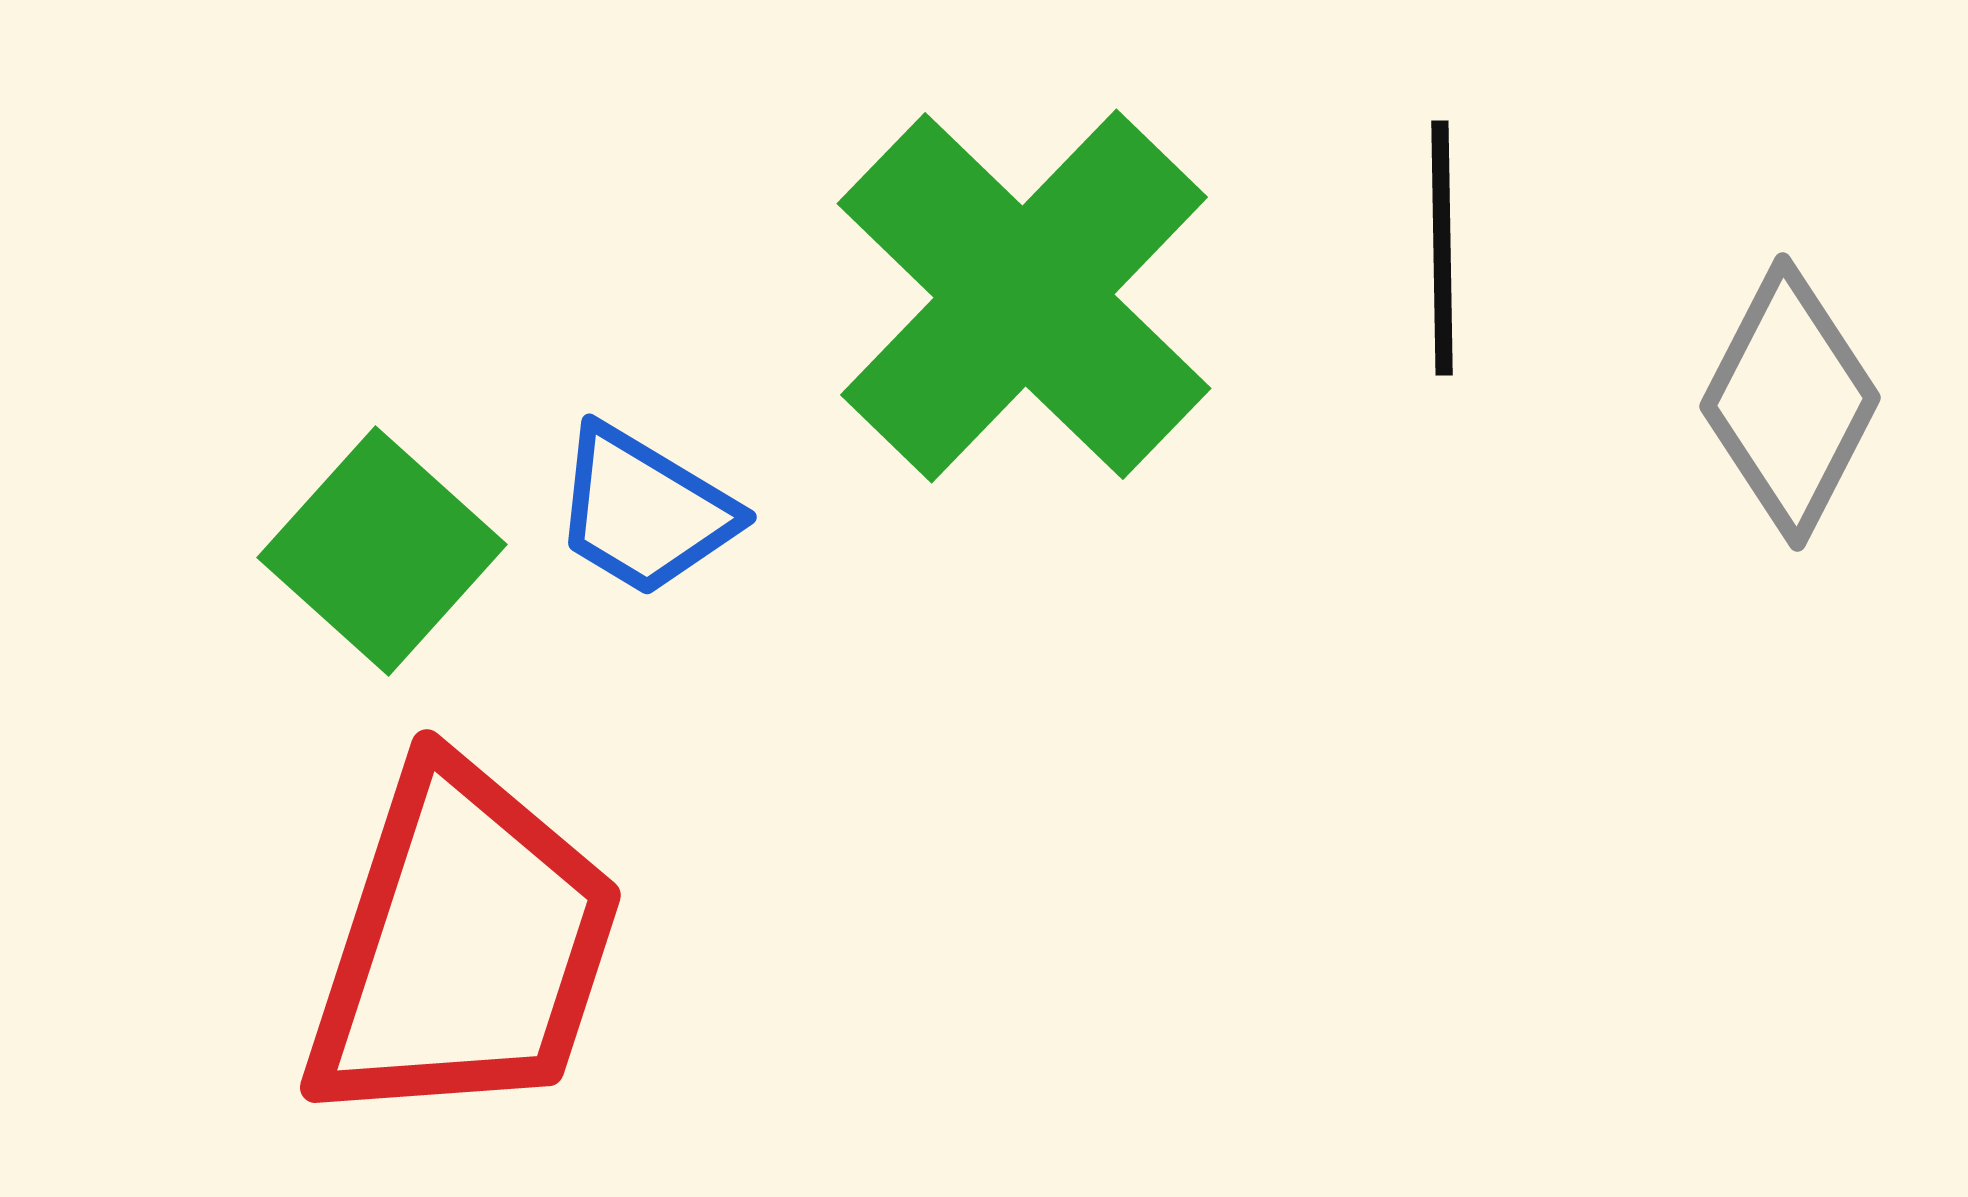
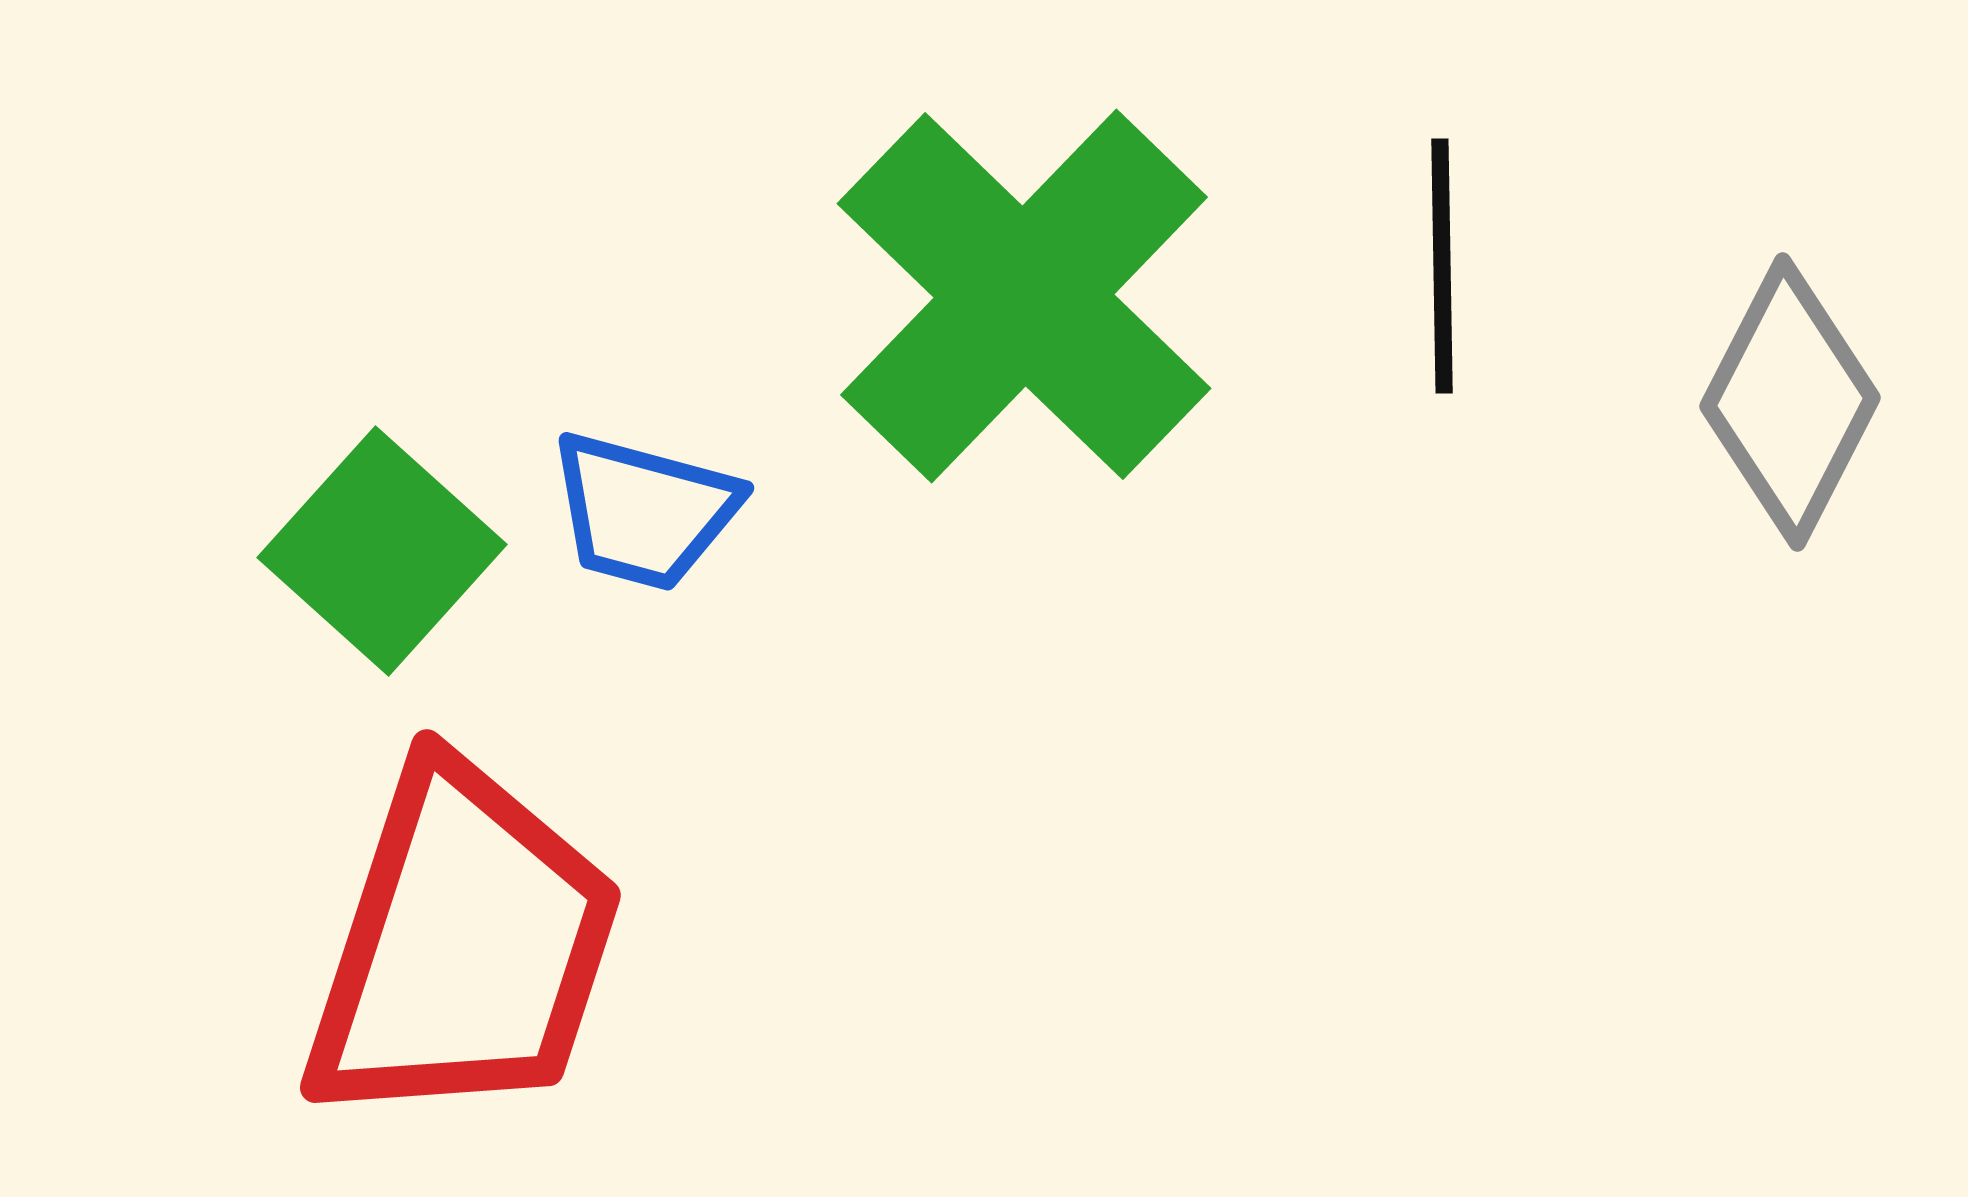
black line: moved 18 px down
blue trapezoid: rotated 16 degrees counterclockwise
